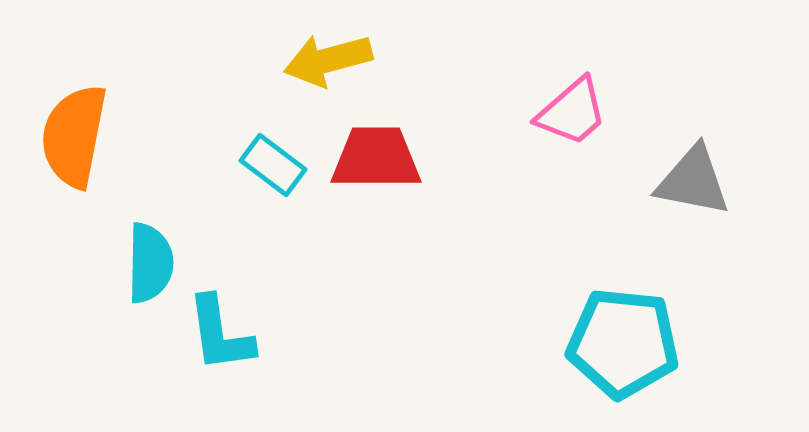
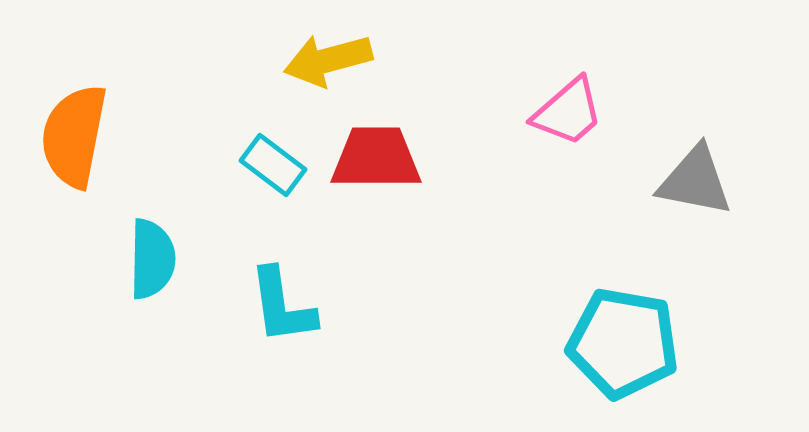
pink trapezoid: moved 4 px left
gray triangle: moved 2 px right
cyan semicircle: moved 2 px right, 4 px up
cyan L-shape: moved 62 px right, 28 px up
cyan pentagon: rotated 4 degrees clockwise
